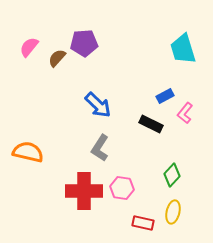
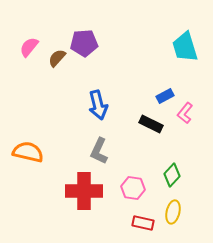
cyan trapezoid: moved 2 px right, 2 px up
blue arrow: rotated 32 degrees clockwise
gray L-shape: moved 1 px left, 3 px down; rotated 8 degrees counterclockwise
pink hexagon: moved 11 px right
